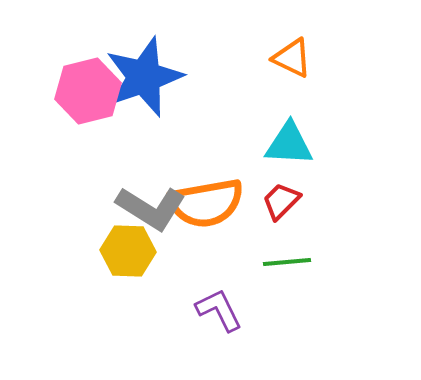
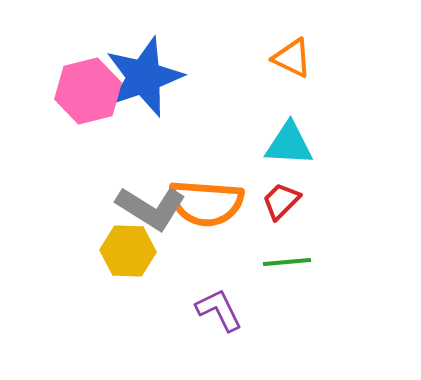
orange semicircle: rotated 14 degrees clockwise
